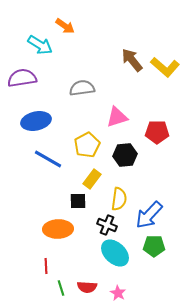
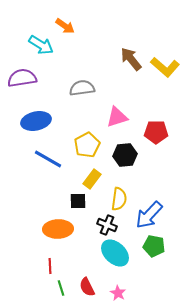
cyan arrow: moved 1 px right
brown arrow: moved 1 px left, 1 px up
red pentagon: moved 1 px left
green pentagon: rotated 10 degrees clockwise
red line: moved 4 px right
red semicircle: rotated 60 degrees clockwise
